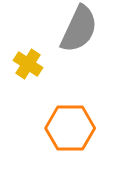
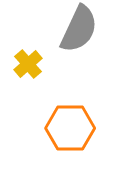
yellow cross: rotated 16 degrees clockwise
